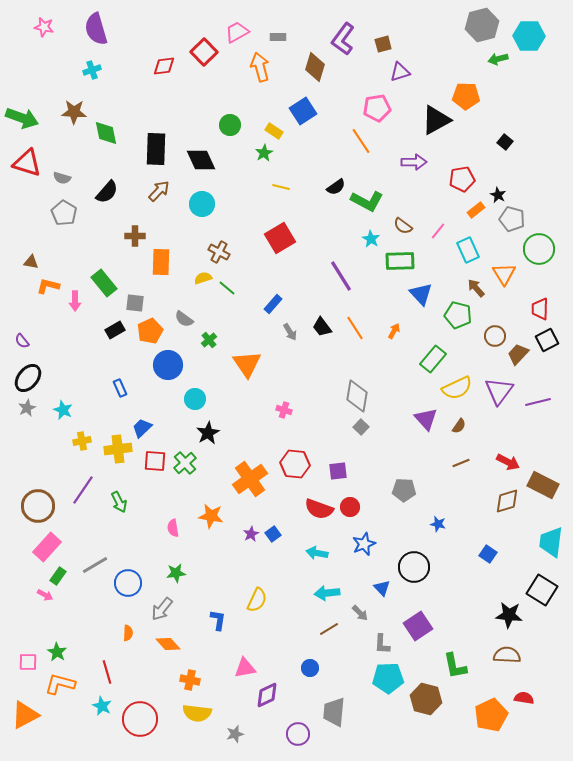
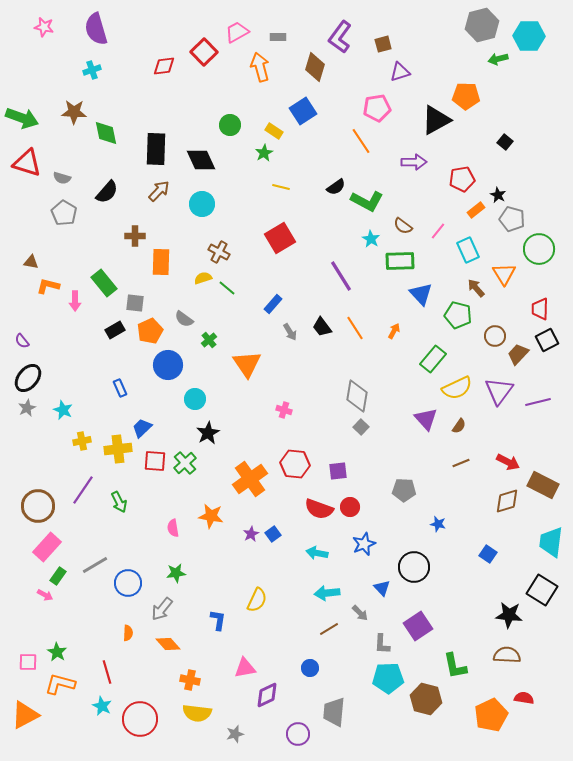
purple L-shape at (343, 39): moved 3 px left, 2 px up
